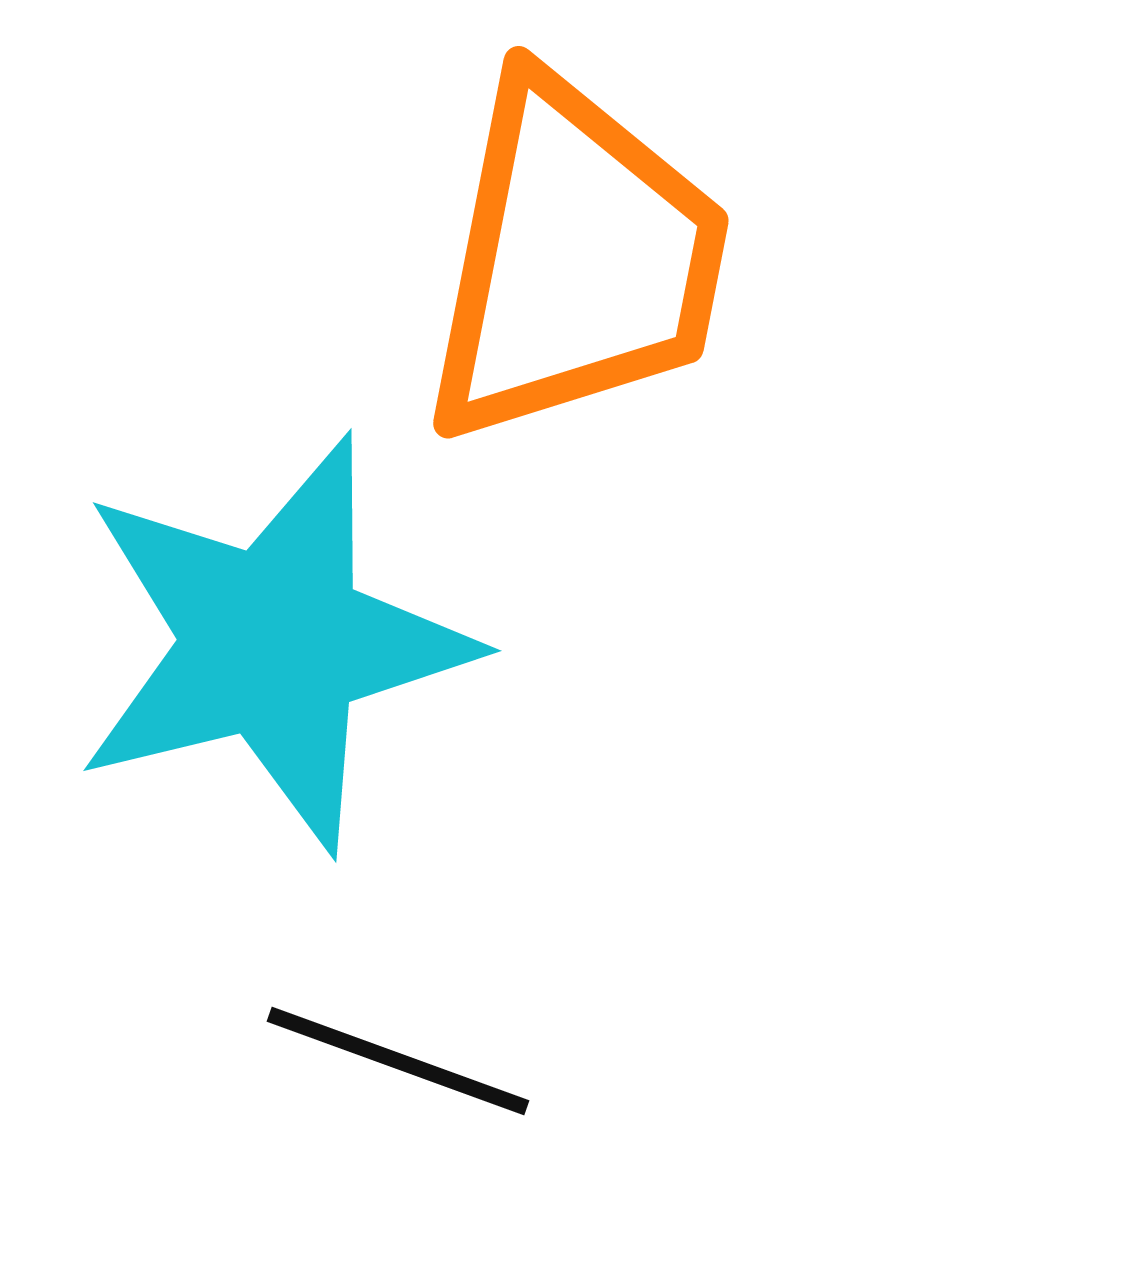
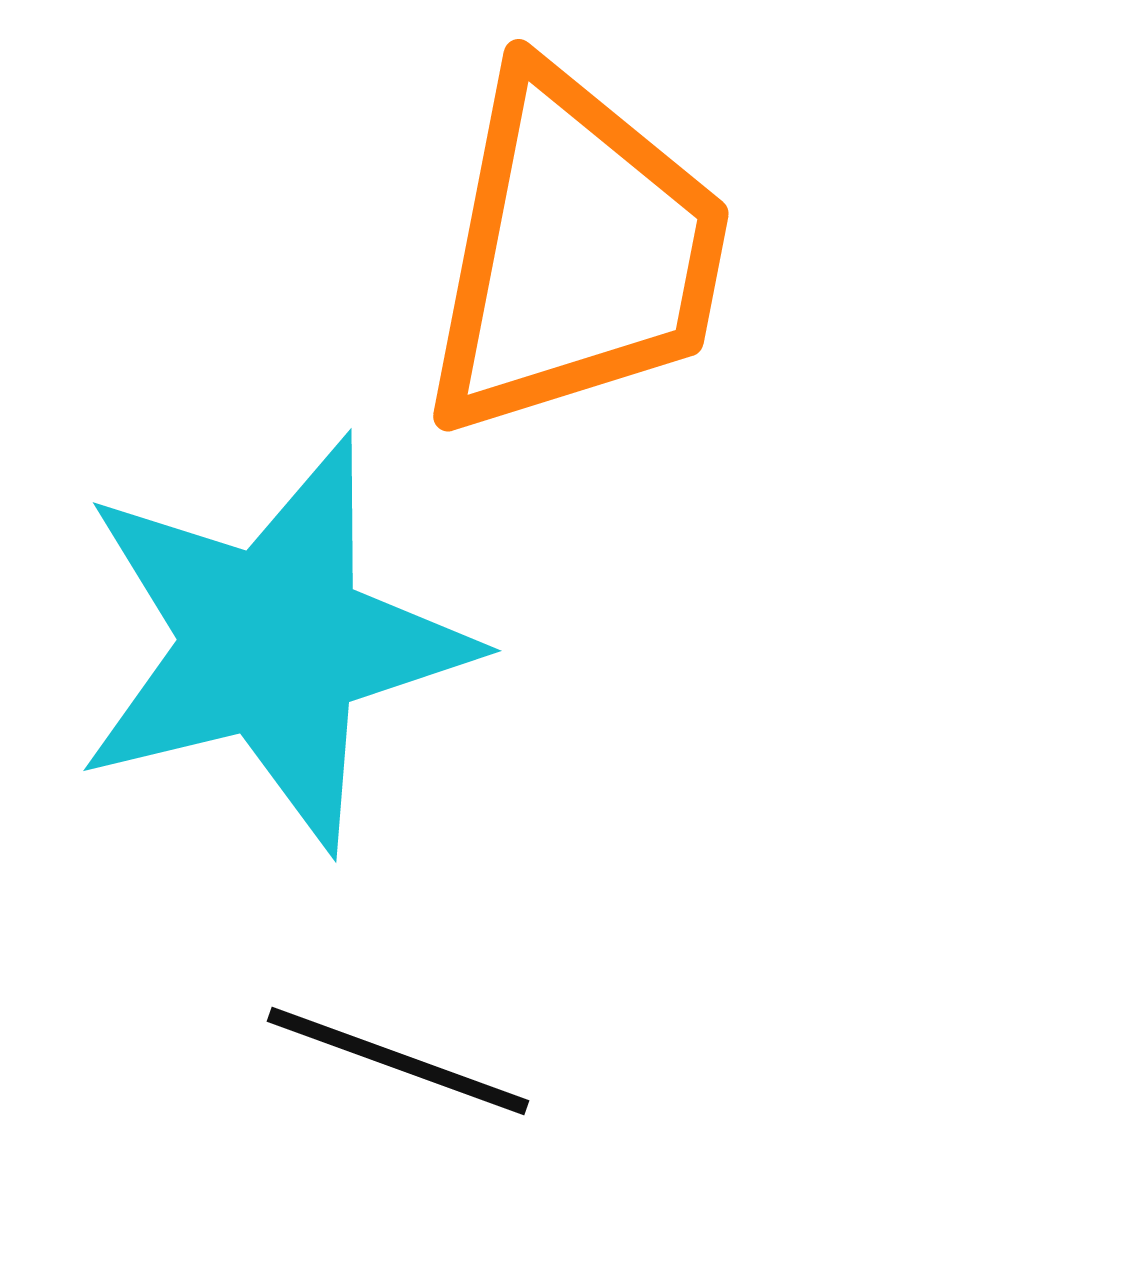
orange trapezoid: moved 7 px up
